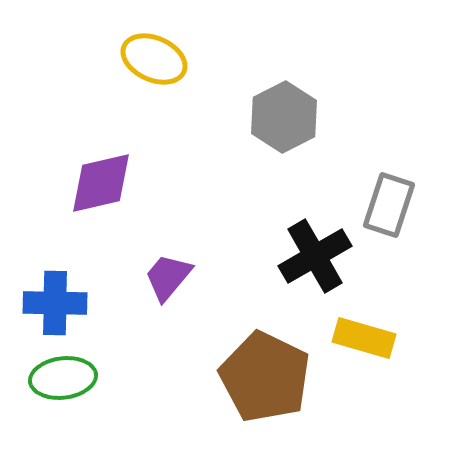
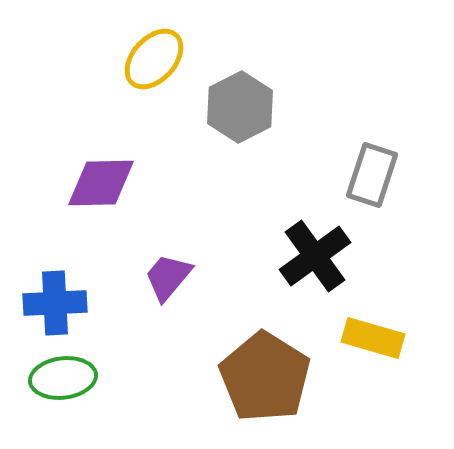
yellow ellipse: rotated 72 degrees counterclockwise
gray hexagon: moved 44 px left, 10 px up
purple diamond: rotated 12 degrees clockwise
gray rectangle: moved 17 px left, 30 px up
black cross: rotated 6 degrees counterclockwise
blue cross: rotated 4 degrees counterclockwise
yellow rectangle: moved 9 px right
brown pentagon: rotated 6 degrees clockwise
